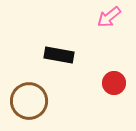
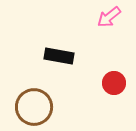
black rectangle: moved 1 px down
brown circle: moved 5 px right, 6 px down
